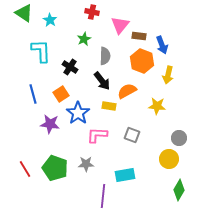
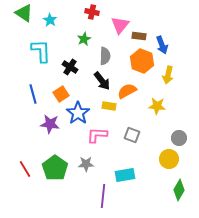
green pentagon: rotated 15 degrees clockwise
